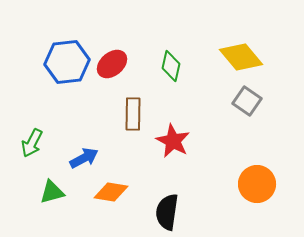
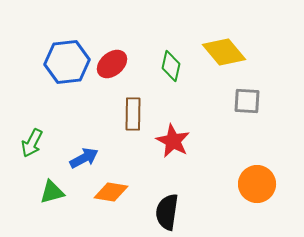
yellow diamond: moved 17 px left, 5 px up
gray square: rotated 32 degrees counterclockwise
